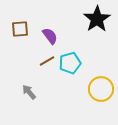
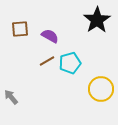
black star: moved 1 px down
purple semicircle: rotated 24 degrees counterclockwise
gray arrow: moved 18 px left, 5 px down
